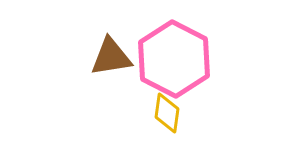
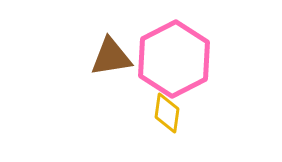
pink hexagon: rotated 6 degrees clockwise
